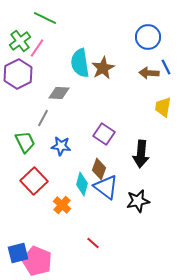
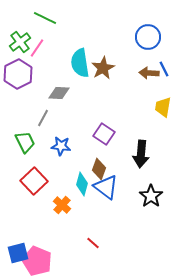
green cross: moved 1 px down
blue line: moved 2 px left, 2 px down
black star: moved 13 px right, 5 px up; rotated 25 degrees counterclockwise
